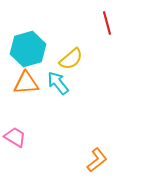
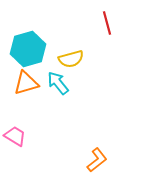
yellow semicircle: rotated 25 degrees clockwise
orange triangle: rotated 12 degrees counterclockwise
pink trapezoid: moved 1 px up
